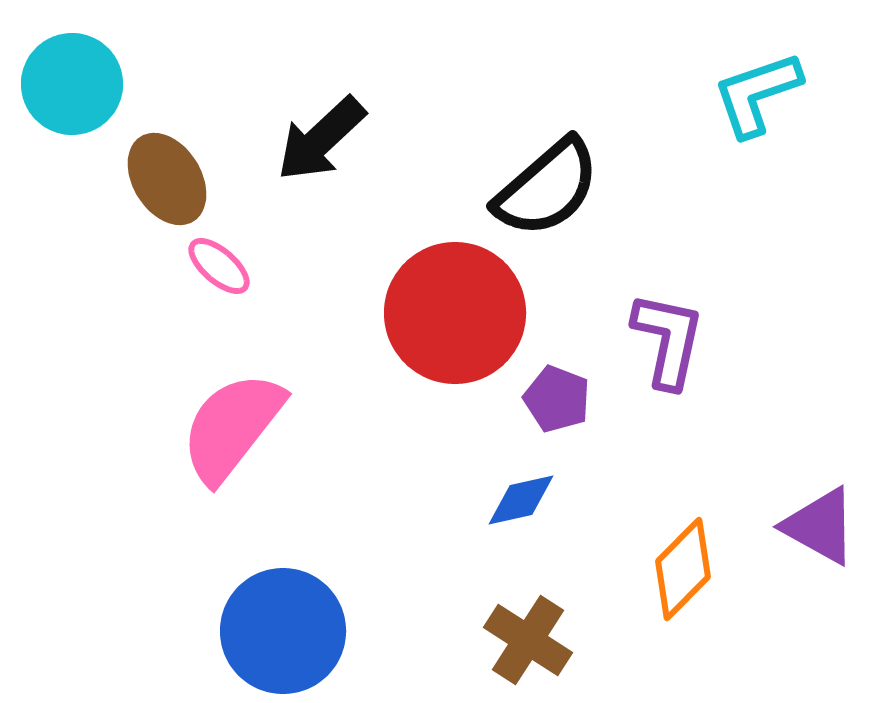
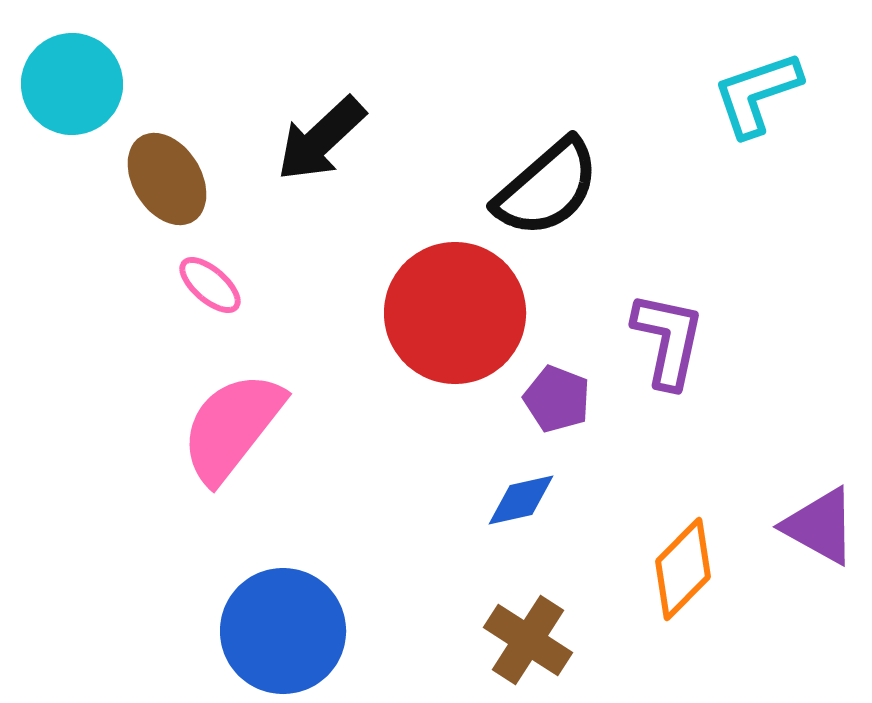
pink ellipse: moved 9 px left, 19 px down
